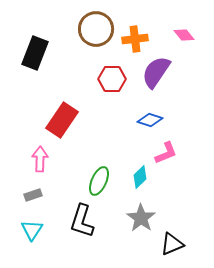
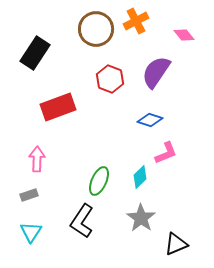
orange cross: moved 1 px right, 18 px up; rotated 20 degrees counterclockwise
black rectangle: rotated 12 degrees clockwise
red hexagon: moved 2 px left; rotated 20 degrees clockwise
red rectangle: moved 4 px left, 13 px up; rotated 36 degrees clockwise
pink arrow: moved 3 px left
gray rectangle: moved 4 px left
black L-shape: rotated 16 degrees clockwise
cyan triangle: moved 1 px left, 2 px down
black triangle: moved 4 px right
